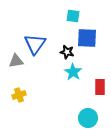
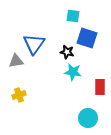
blue square: rotated 15 degrees clockwise
blue triangle: moved 1 px left
cyan star: rotated 24 degrees counterclockwise
